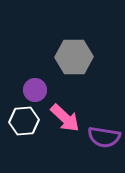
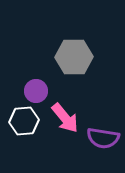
purple circle: moved 1 px right, 1 px down
pink arrow: rotated 8 degrees clockwise
purple semicircle: moved 1 px left, 1 px down
